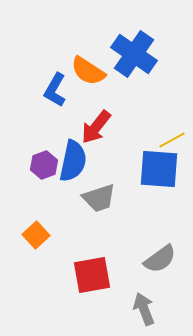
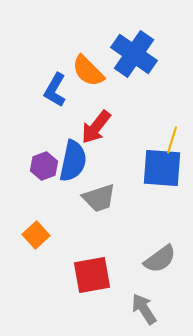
orange semicircle: rotated 12 degrees clockwise
yellow line: rotated 44 degrees counterclockwise
purple hexagon: moved 1 px down
blue square: moved 3 px right, 1 px up
gray arrow: rotated 12 degrees counterclockwise
